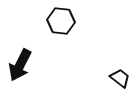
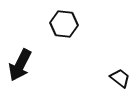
black hexagon: moved 3 px right, 3 px down
